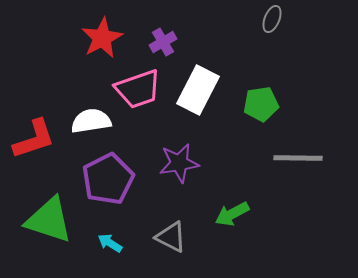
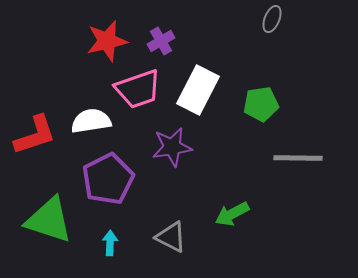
red star: moved 5 px right, 3 px down; rotated 15 degrees clockwise
purple cross: moved 2 px left, 1 px up
red L-shape: moved 1 px right, 4 px up
purple star: moved 7 px left, 16 px up
cyan arrow: rotated 60 degrees clockwise
